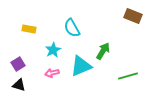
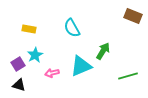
cyan star: moved 18 px left, 5 px down
